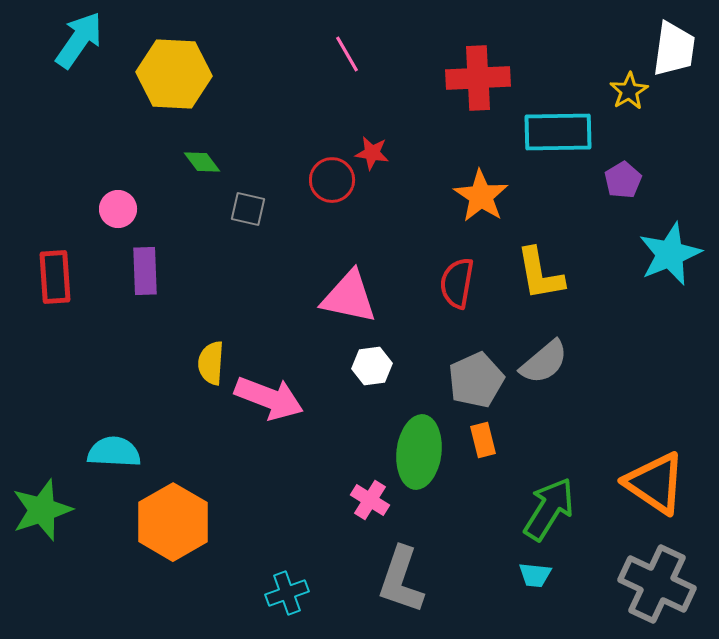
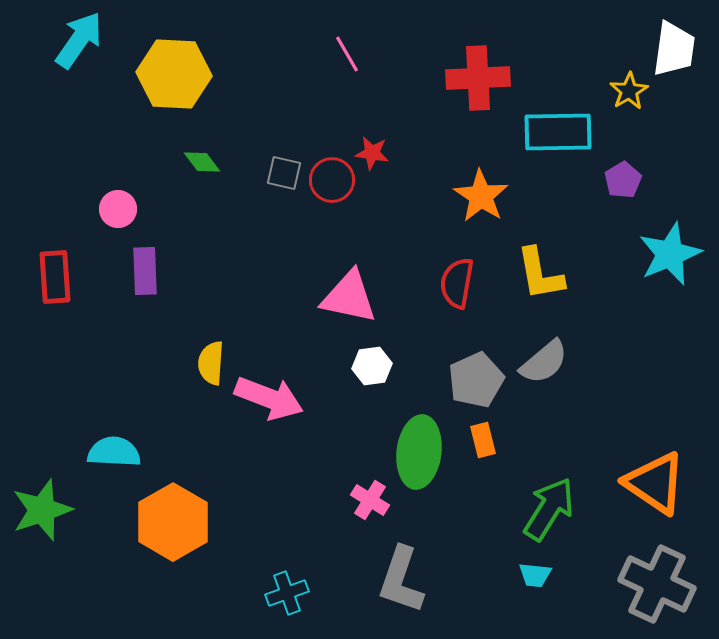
gray square: moved 36 px right, 36 px up
